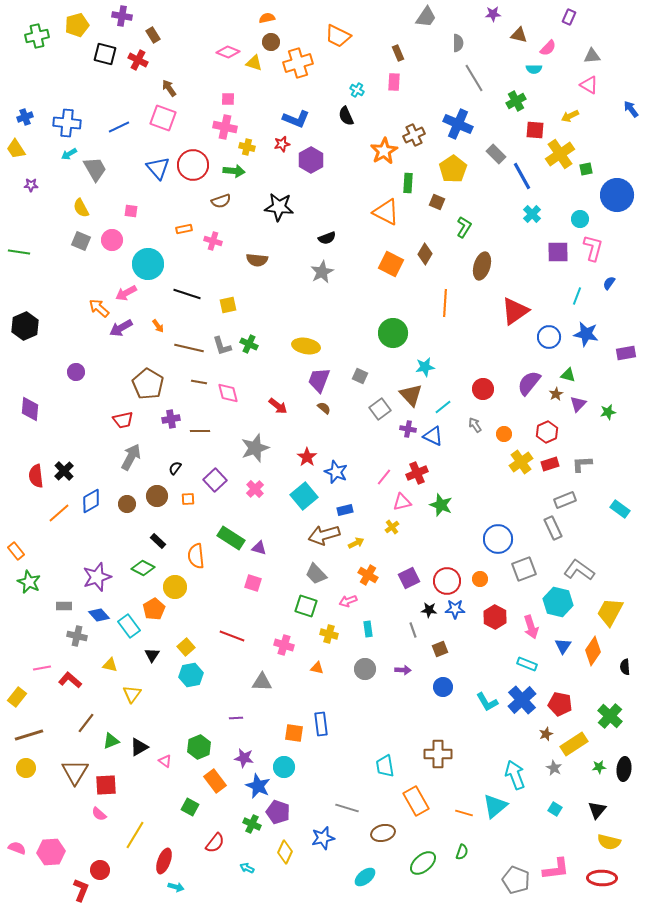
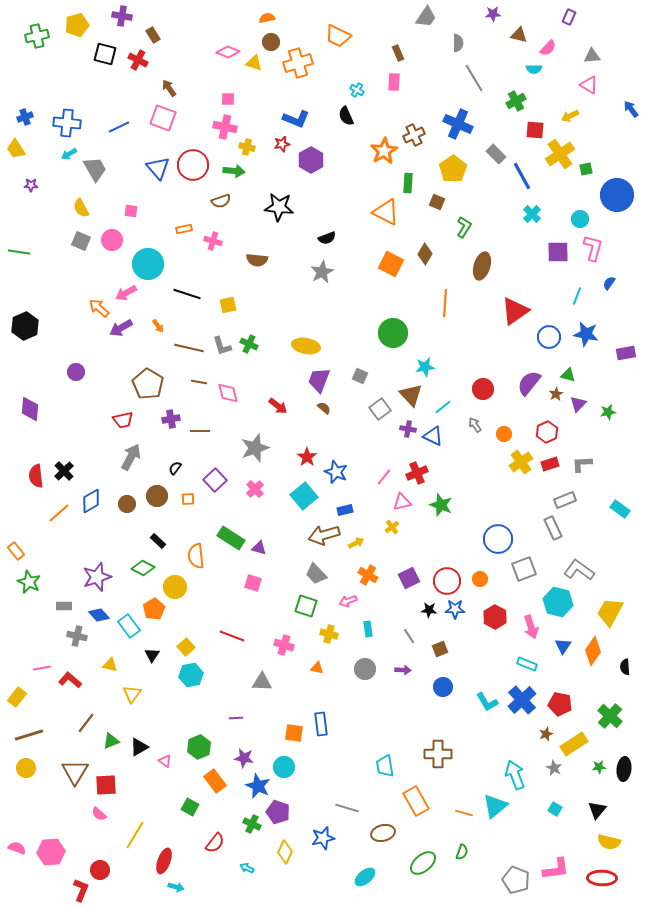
gray line at (413, 630): moved 4 px left, 6 px down; rotated 14 degrees counterclockwise
